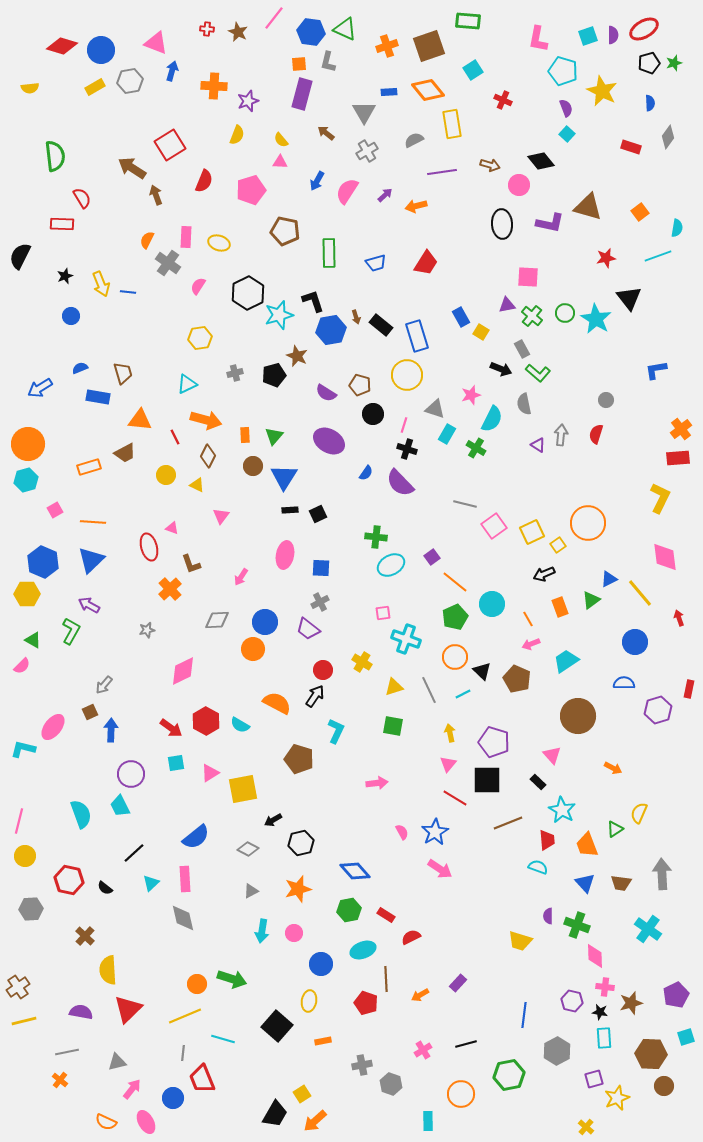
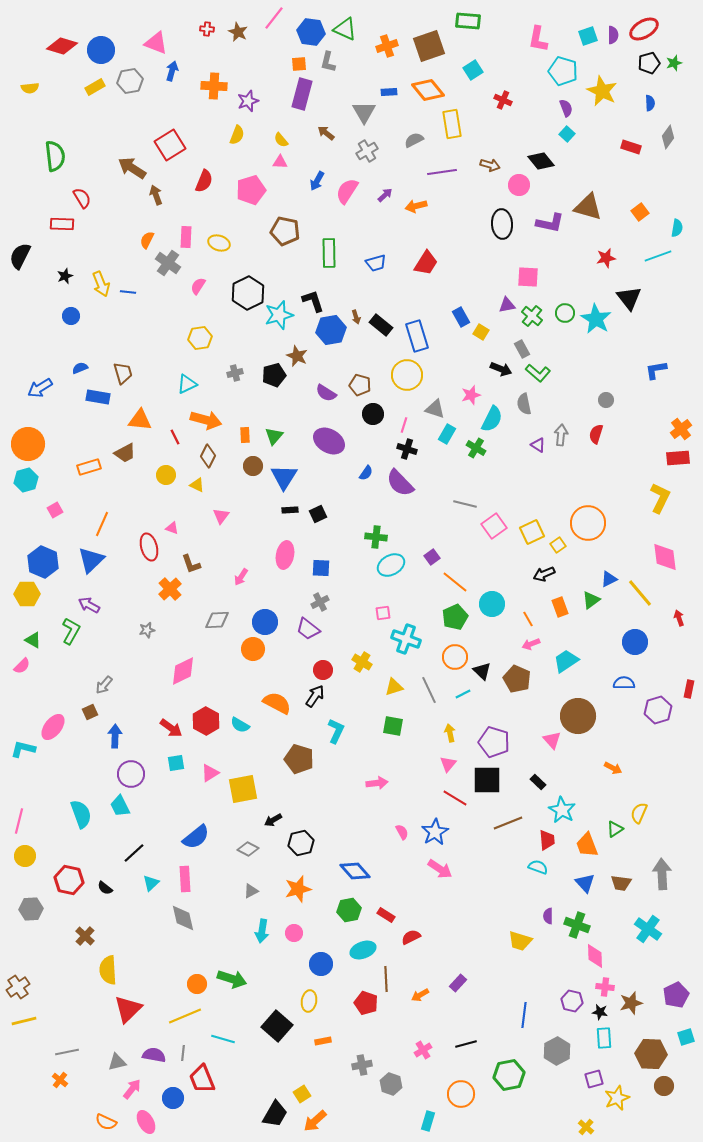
orange line at (93, 522): moved 9 px right, 2 px down; rotated 70 degrees counterclockwise
blue arrow at (111, 730): moved 4 px right, 6 px down
pink triangle at (552, 755): moved 15 px up
purple semicircle at (81, 1012): moved 73 px right, 43 px down
cyan rectangle at (428, 1121): rotated 18 degrees clockwise
